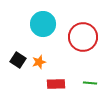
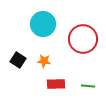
red circle: moved 2 px down
orange star: moved 5 px right, 1 px up; rotated 24 degrees clockwise
green line: moved 2 px left, 3 px down
